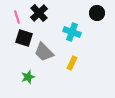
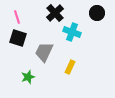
black cross: moved 16 px right
black square: moved 6 px left
gray trapezoid: rotated 70 degrees clockwise
yellow rectangle: moved 2 px left, 4 px down
